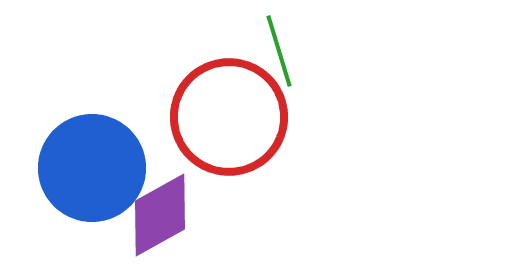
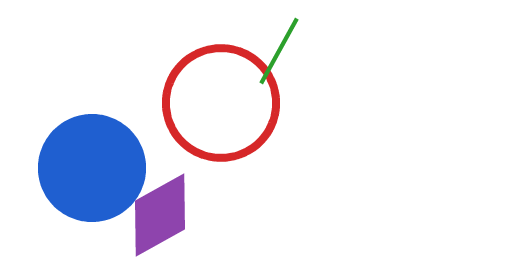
green line: rotated 46 degrees clockwise
red circle: moved 8 px left, 14 px up
